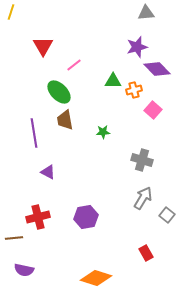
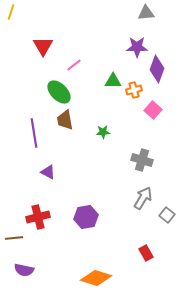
purple star: rotated 15 degrees clockwise
purple diamond: rotated 64 degrees clockwise
